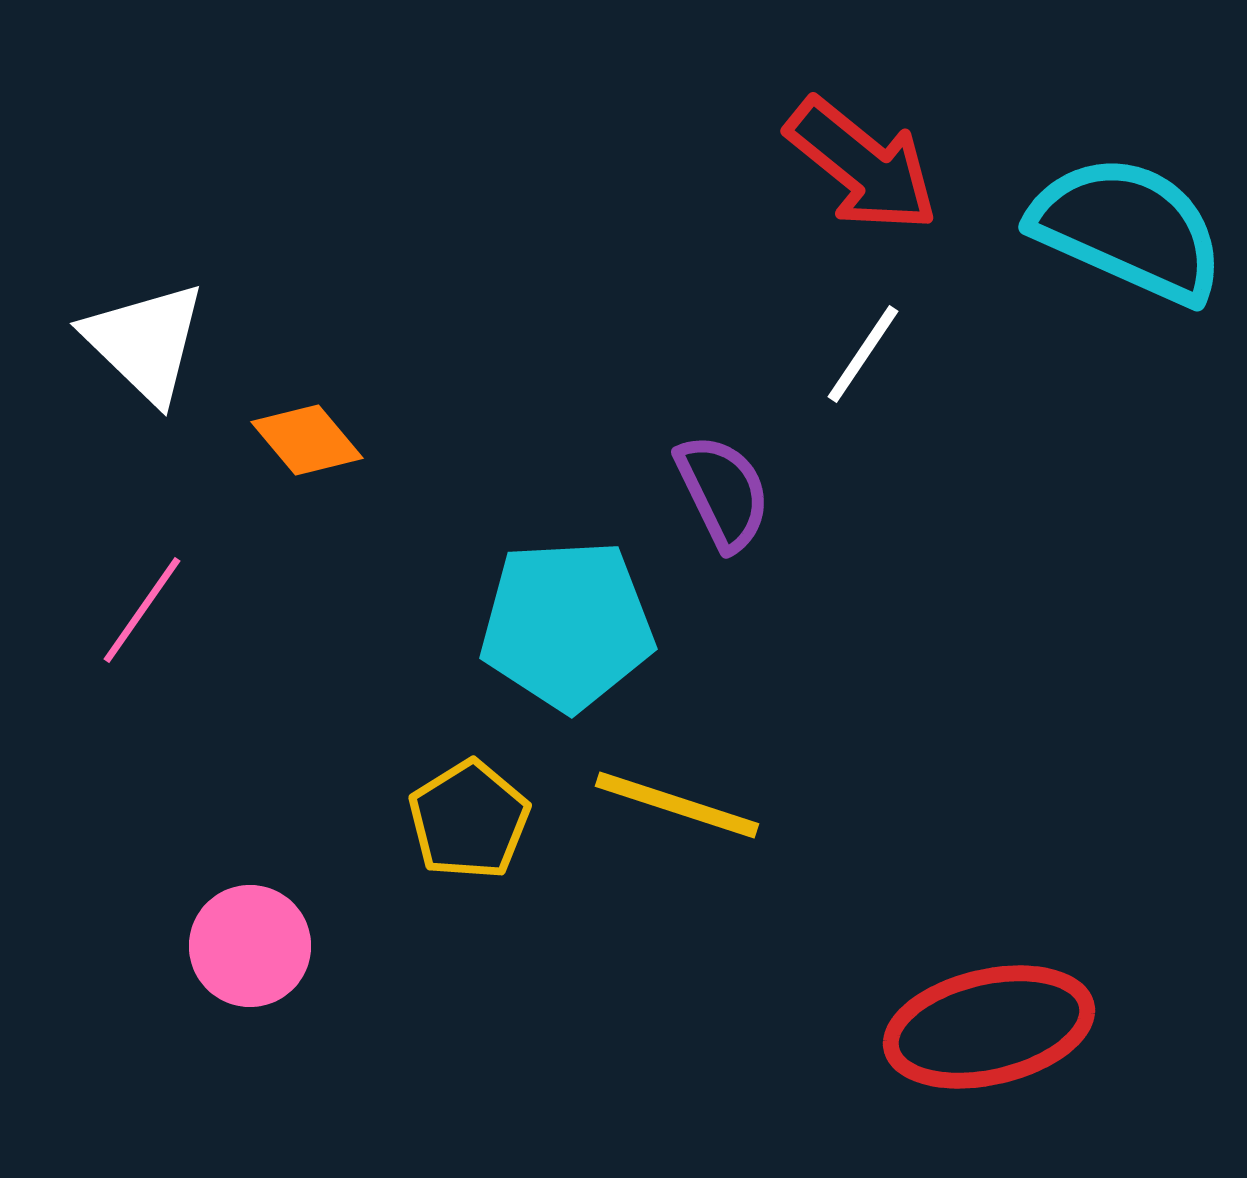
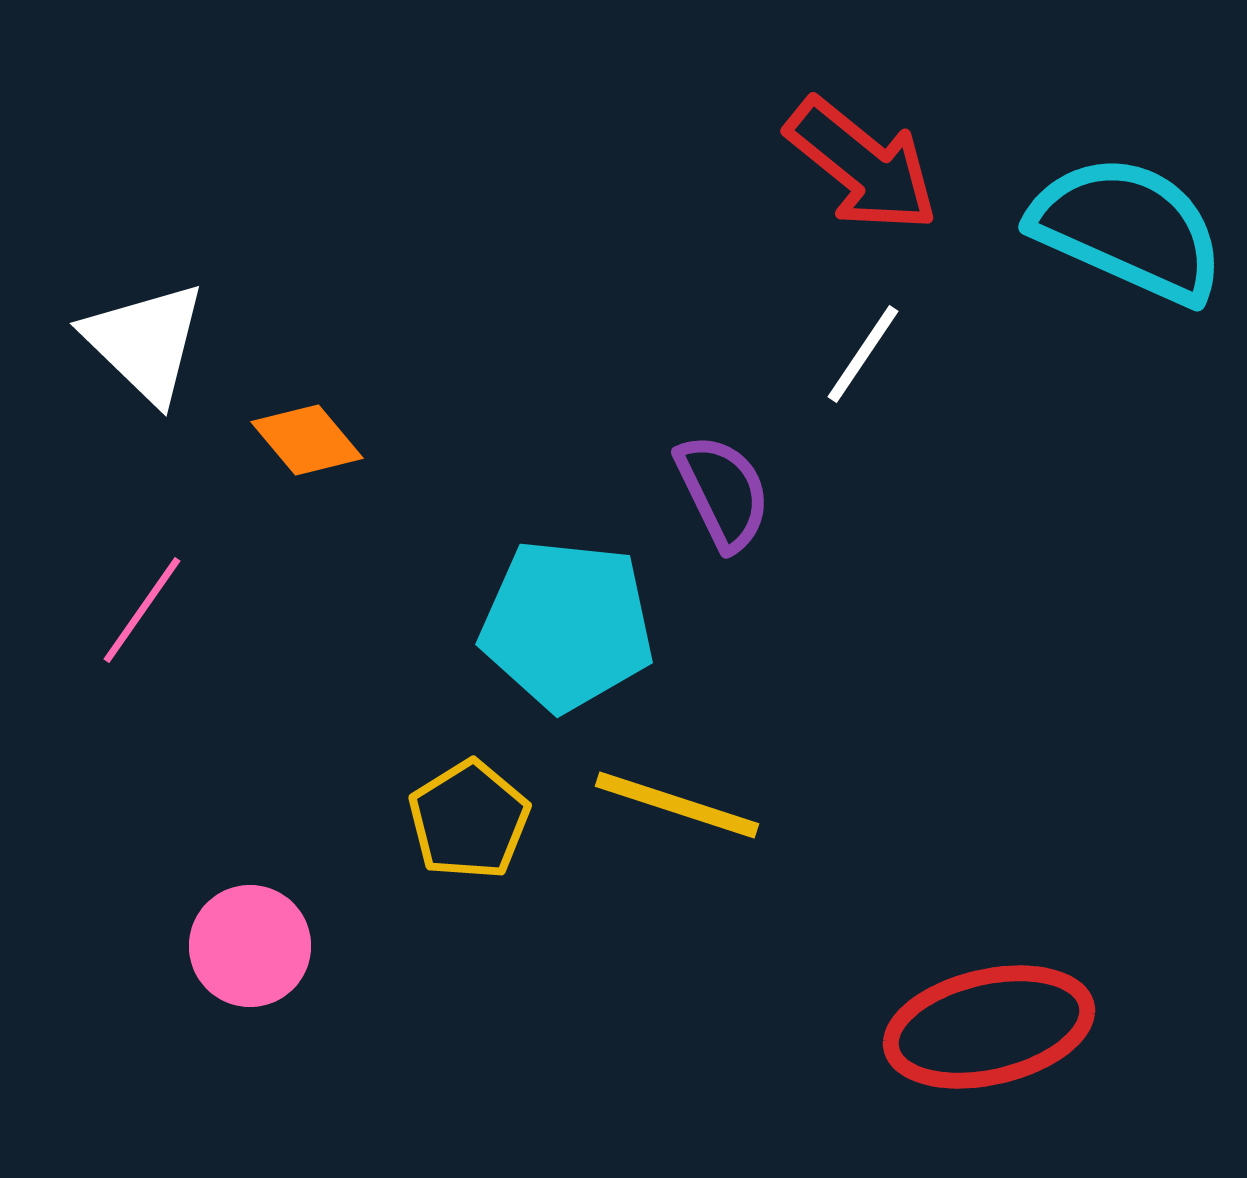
cyan pentagon: rotated 9 degrees clockwise
